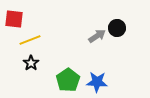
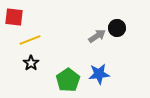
red square: moved 2 px up
blue star: moved 2 px right, 8 px up; rotated 10 degrees counterclockwise
